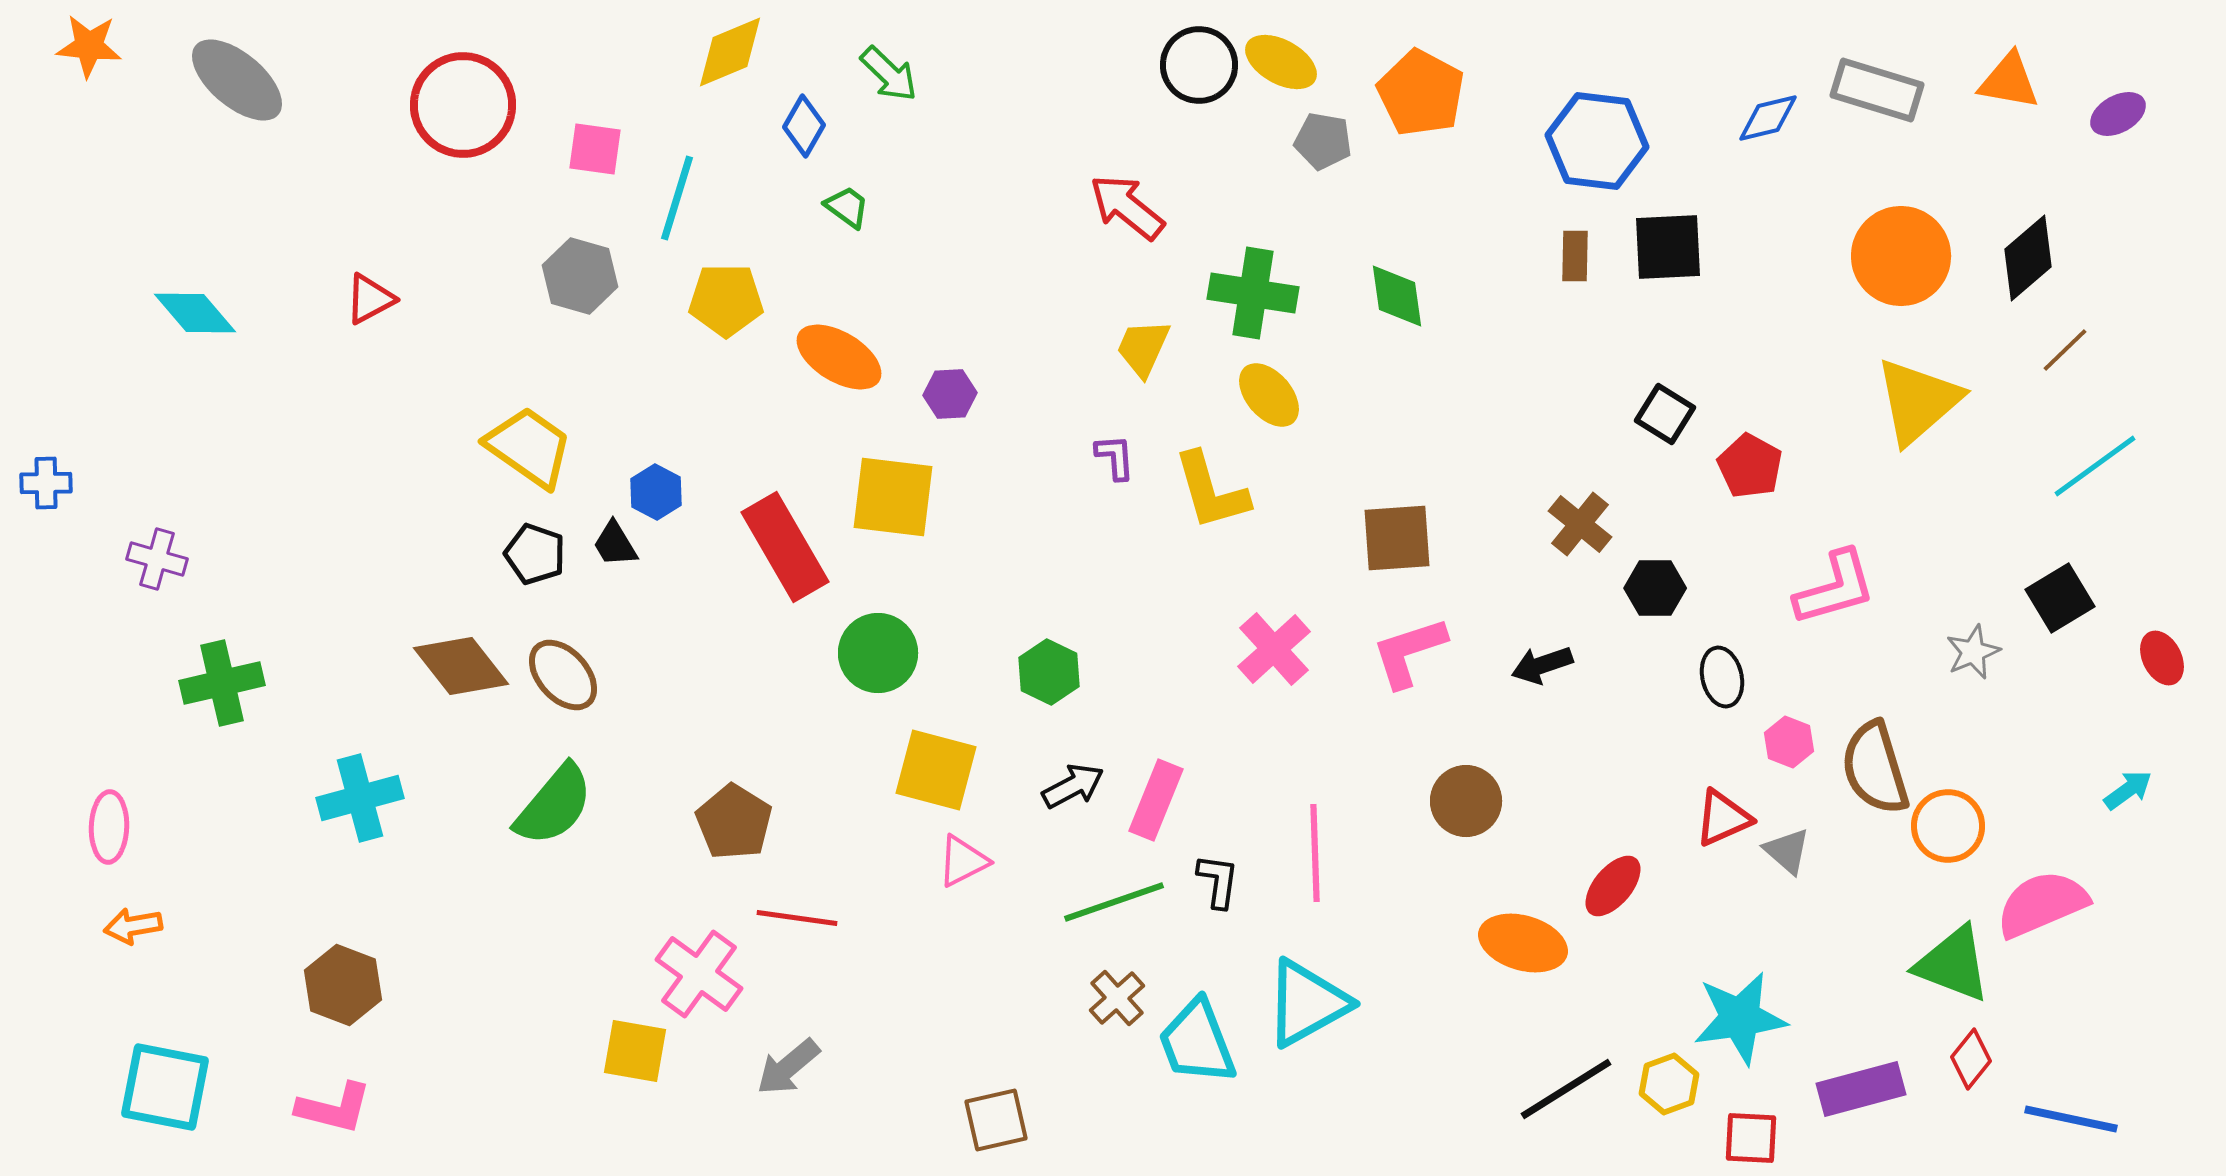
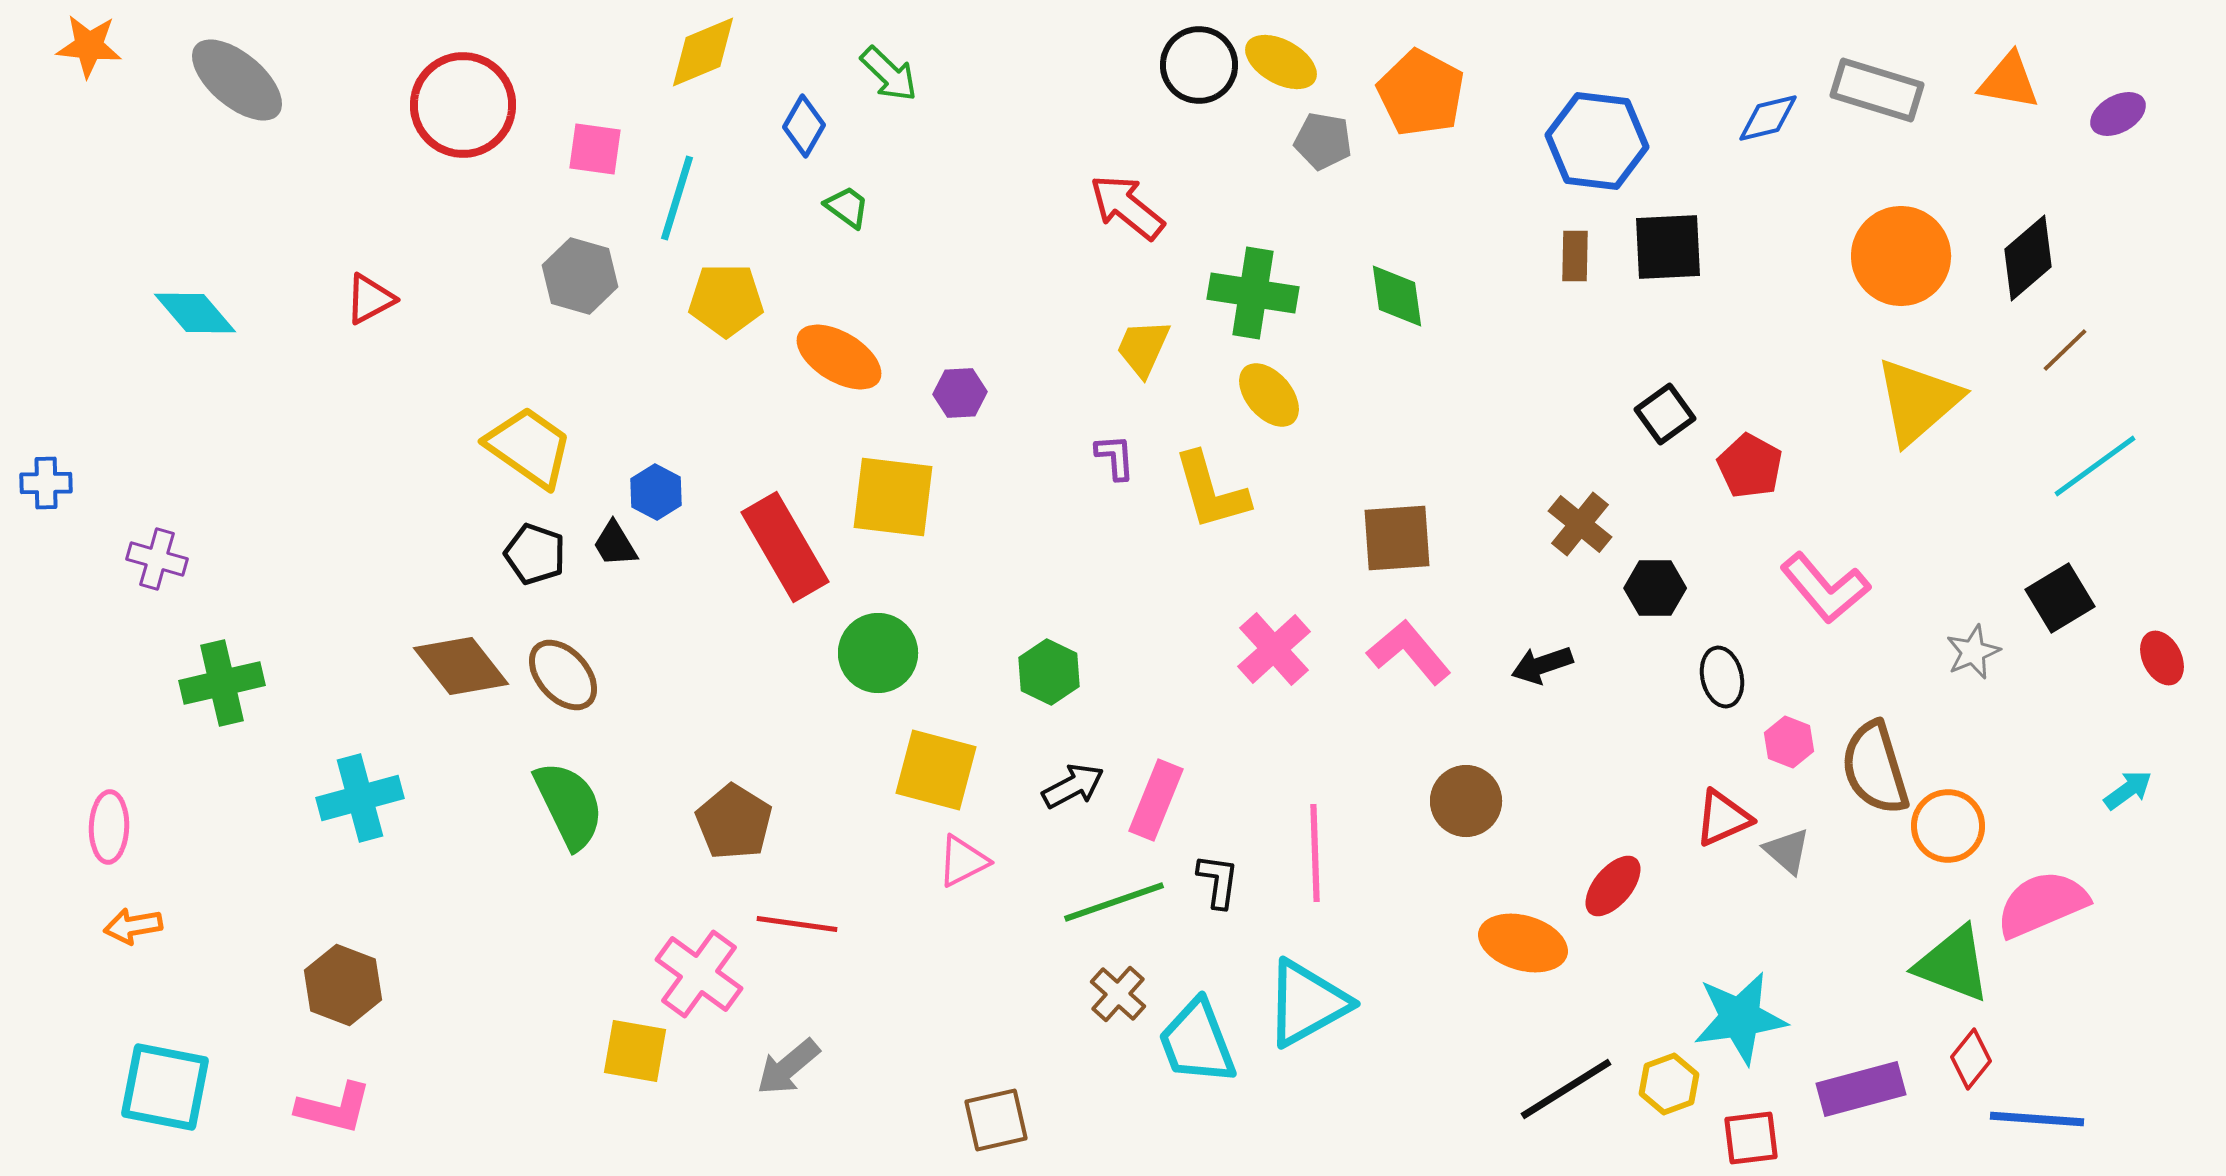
yellow diamond at (730, 52): moved 27 px left
purple hexagon at (950, 394): moved 10 px right, 1 px up
black square at (1665, 414): rotated 22 degrees clockwise
pink L-shape at (1835, 588): moved 10 px left; rotated 66 degrees clockwise
pink L-shape at (1409, 652): rotated 68 degrees clockwise
green semicircle at (554, 805): moved 15 px right; rotated 66 degrees counterclockwise
red line at (797, 918): moved 6 px down
brown cross at (1117, 998): moved 1 px right, 4 px up; rotated 6 degrees counterclockwise
blue line at (2071, 1119): moved 34 px left; rotated 8 degrees counterclockwise
red square at (1751, 1138): rotated 10 degrees counterclockwise
